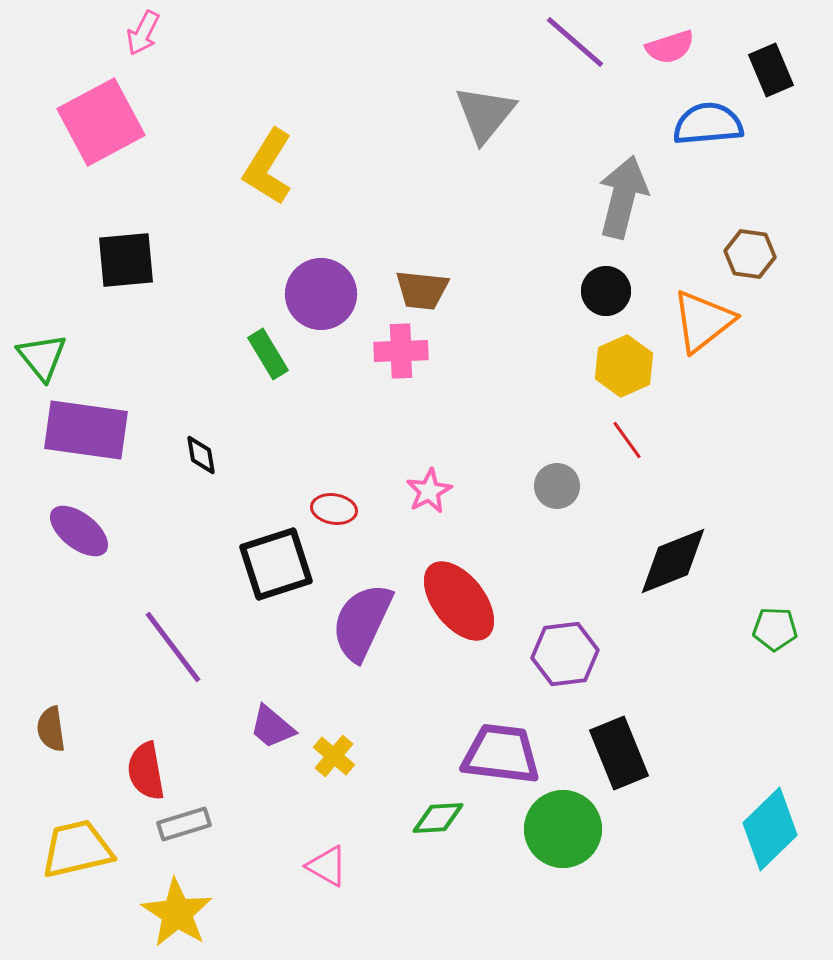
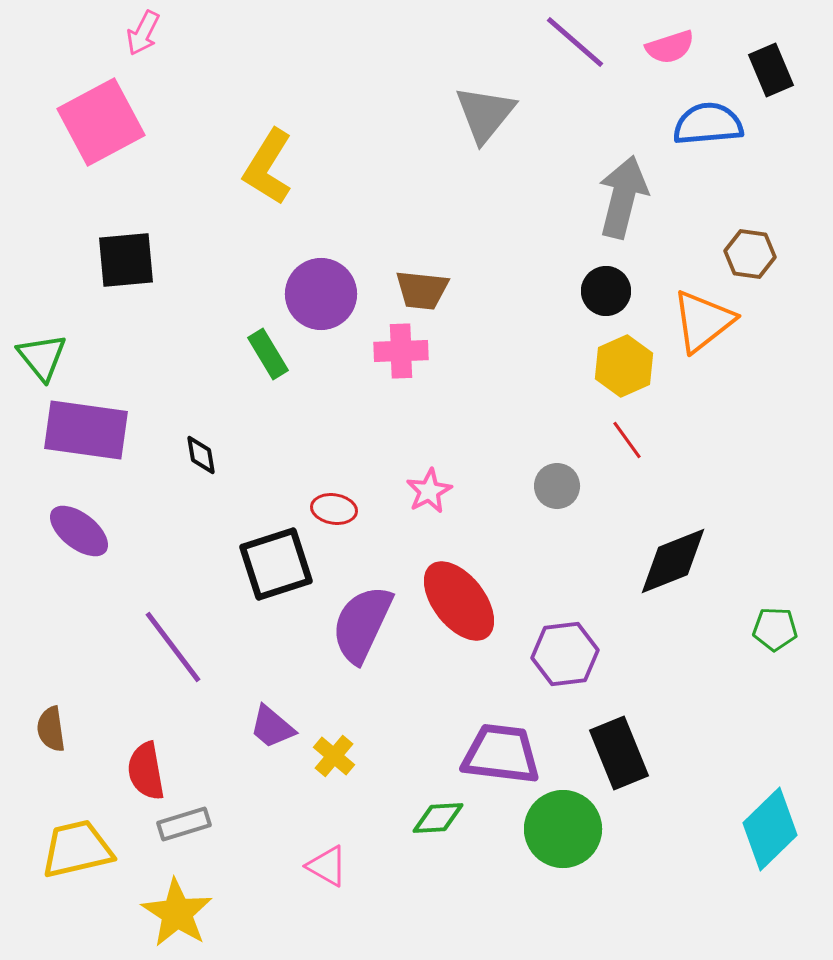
purple semicircle at (362, 622): moved 2 px down
